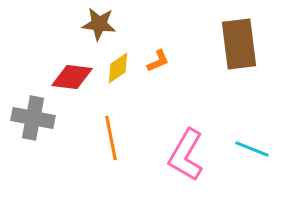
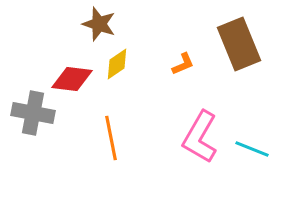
brown star: rotated 12 degrees clockwise
brown rectangle: rotated 15 degrees counterclockwise
orange L-shape: moved 25 px right, 3 px down
yellow diamond: moved 1 px left, 4 px up
red diamond: moved 2 px down
gray cross: moved 5 px up
pink L-shape: moved 14 px right, 18 px up
